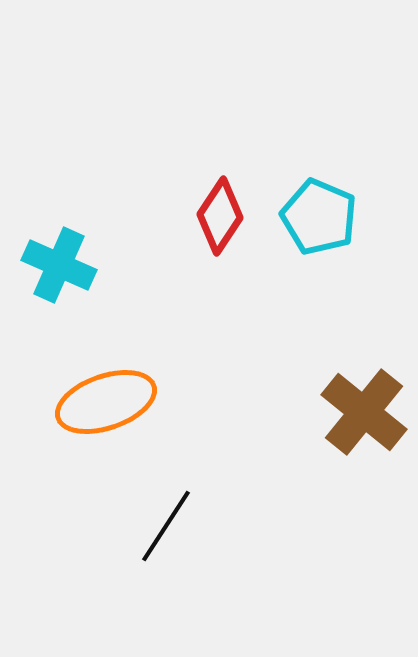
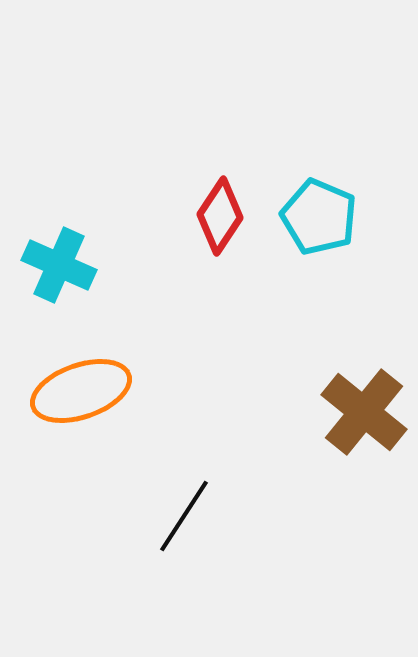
orange ellipse: moved 25 px left, 11 px up
black line: moved 18 px right, 10 px up
